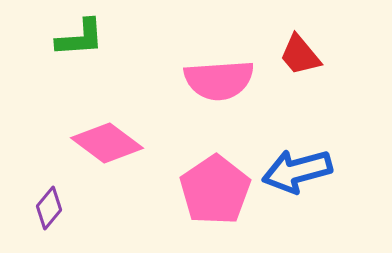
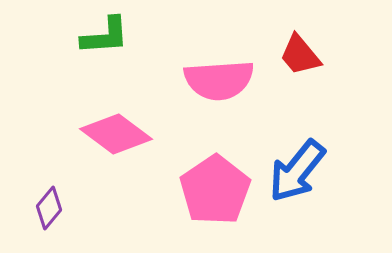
green L-shape: moved 25 px right, 2 px up
pink diamond: moved 9 px right, 9 px up
blue arrow: rotated 36 degrees counterclockwise
